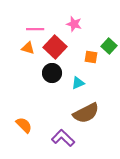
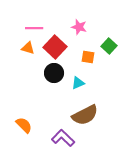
pink star: moved 5 px right, 3 px down
pink line: moved 1 px left, 1 px up
orange square: moved 3 px left
black circle: moved 2 px right
brown semicircle: moved 1 px left, 2 px down
